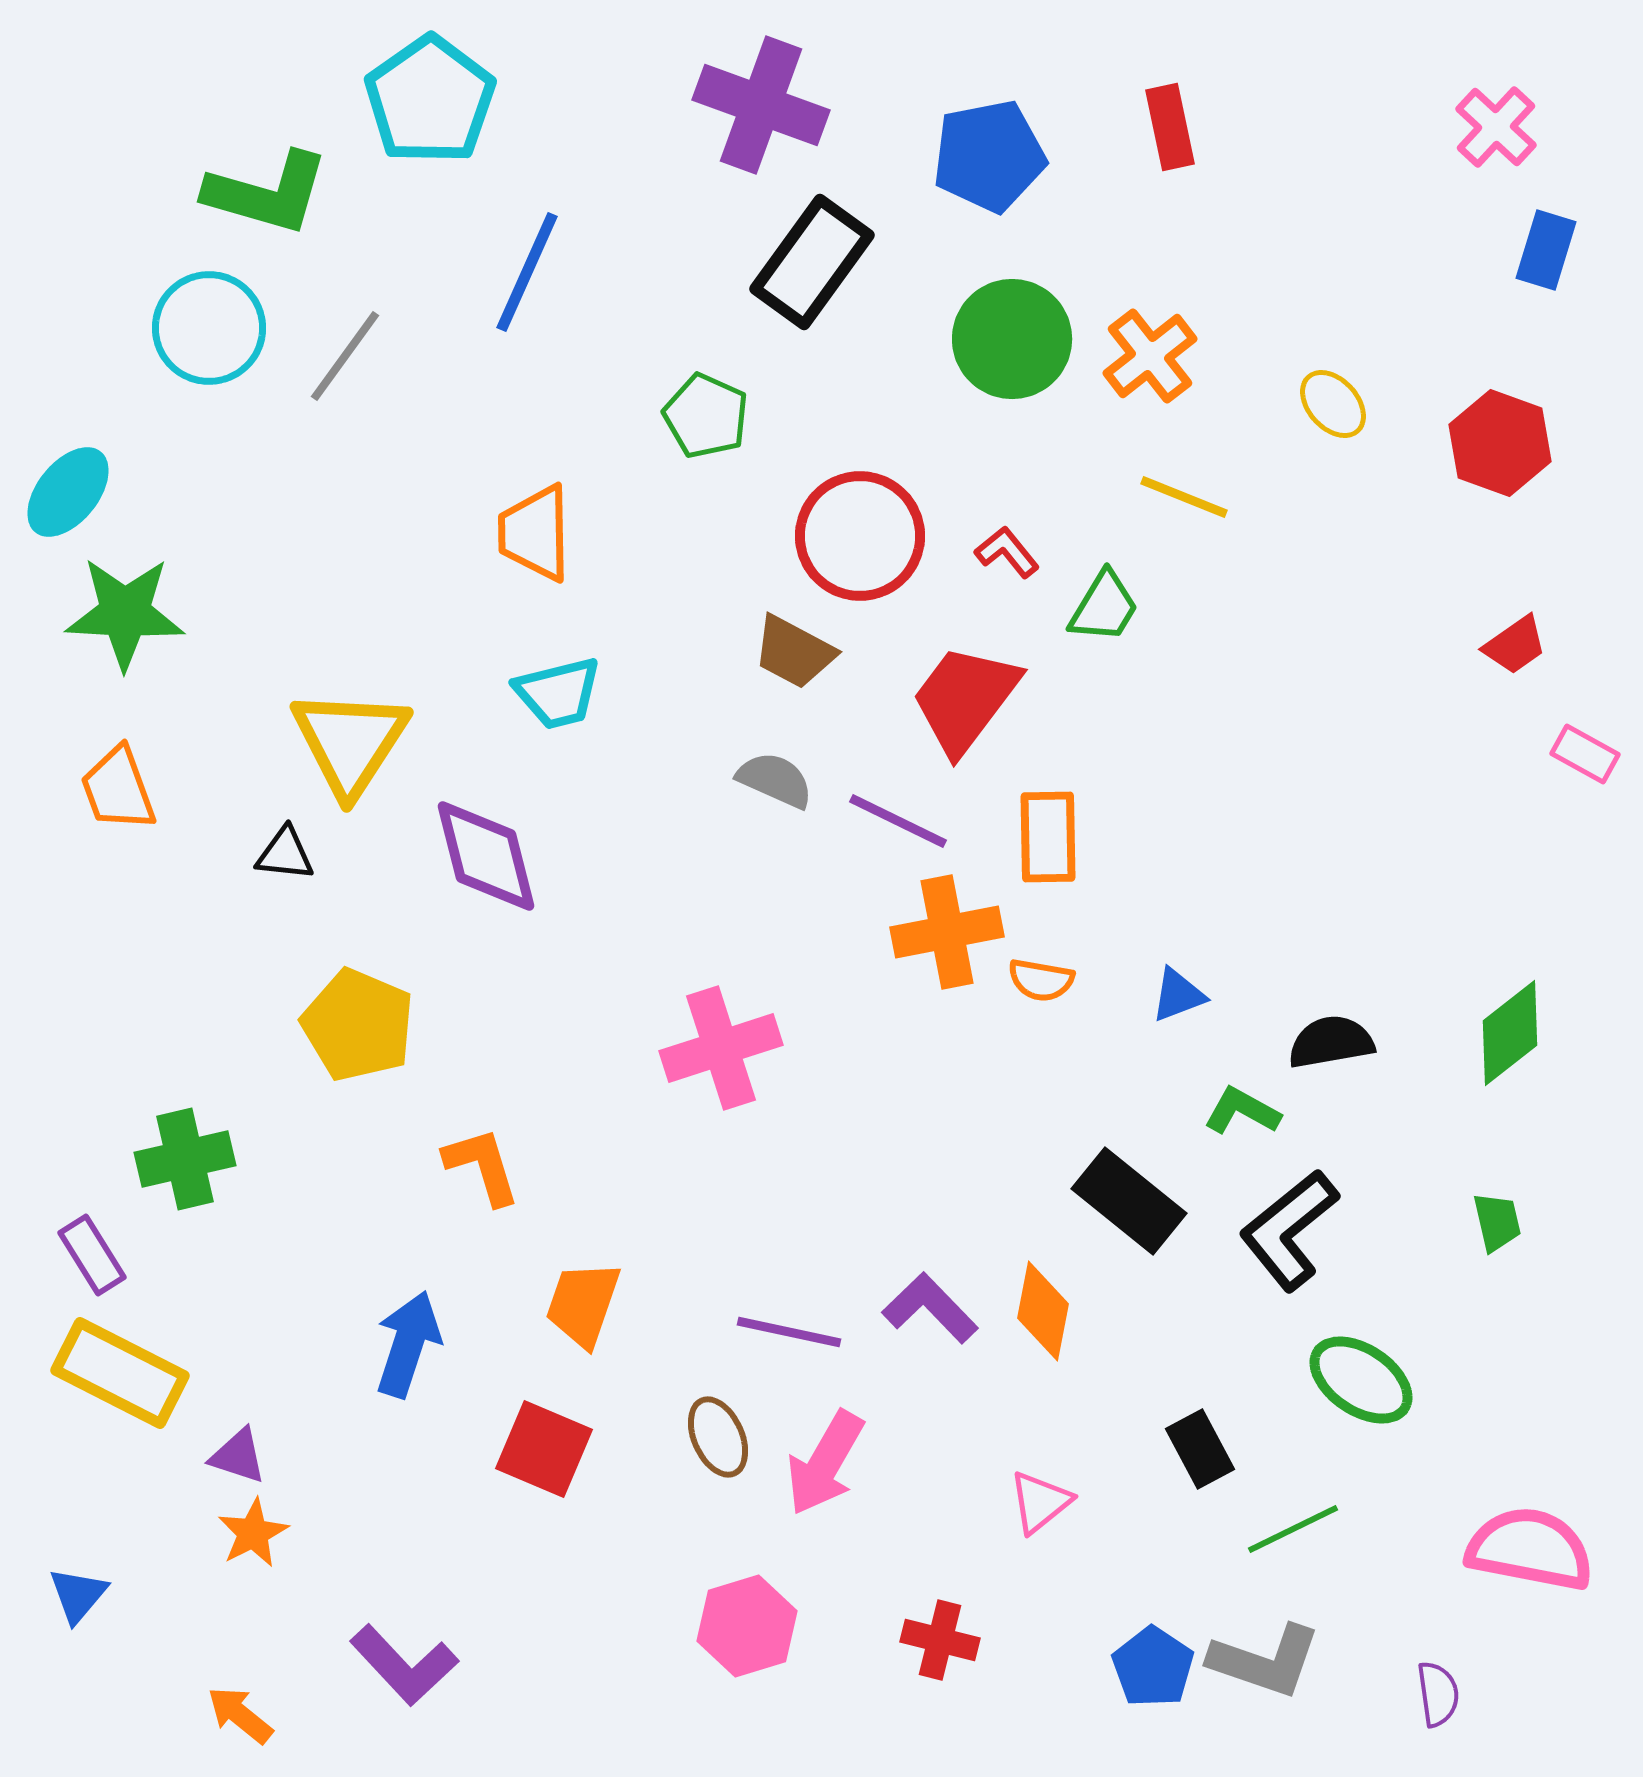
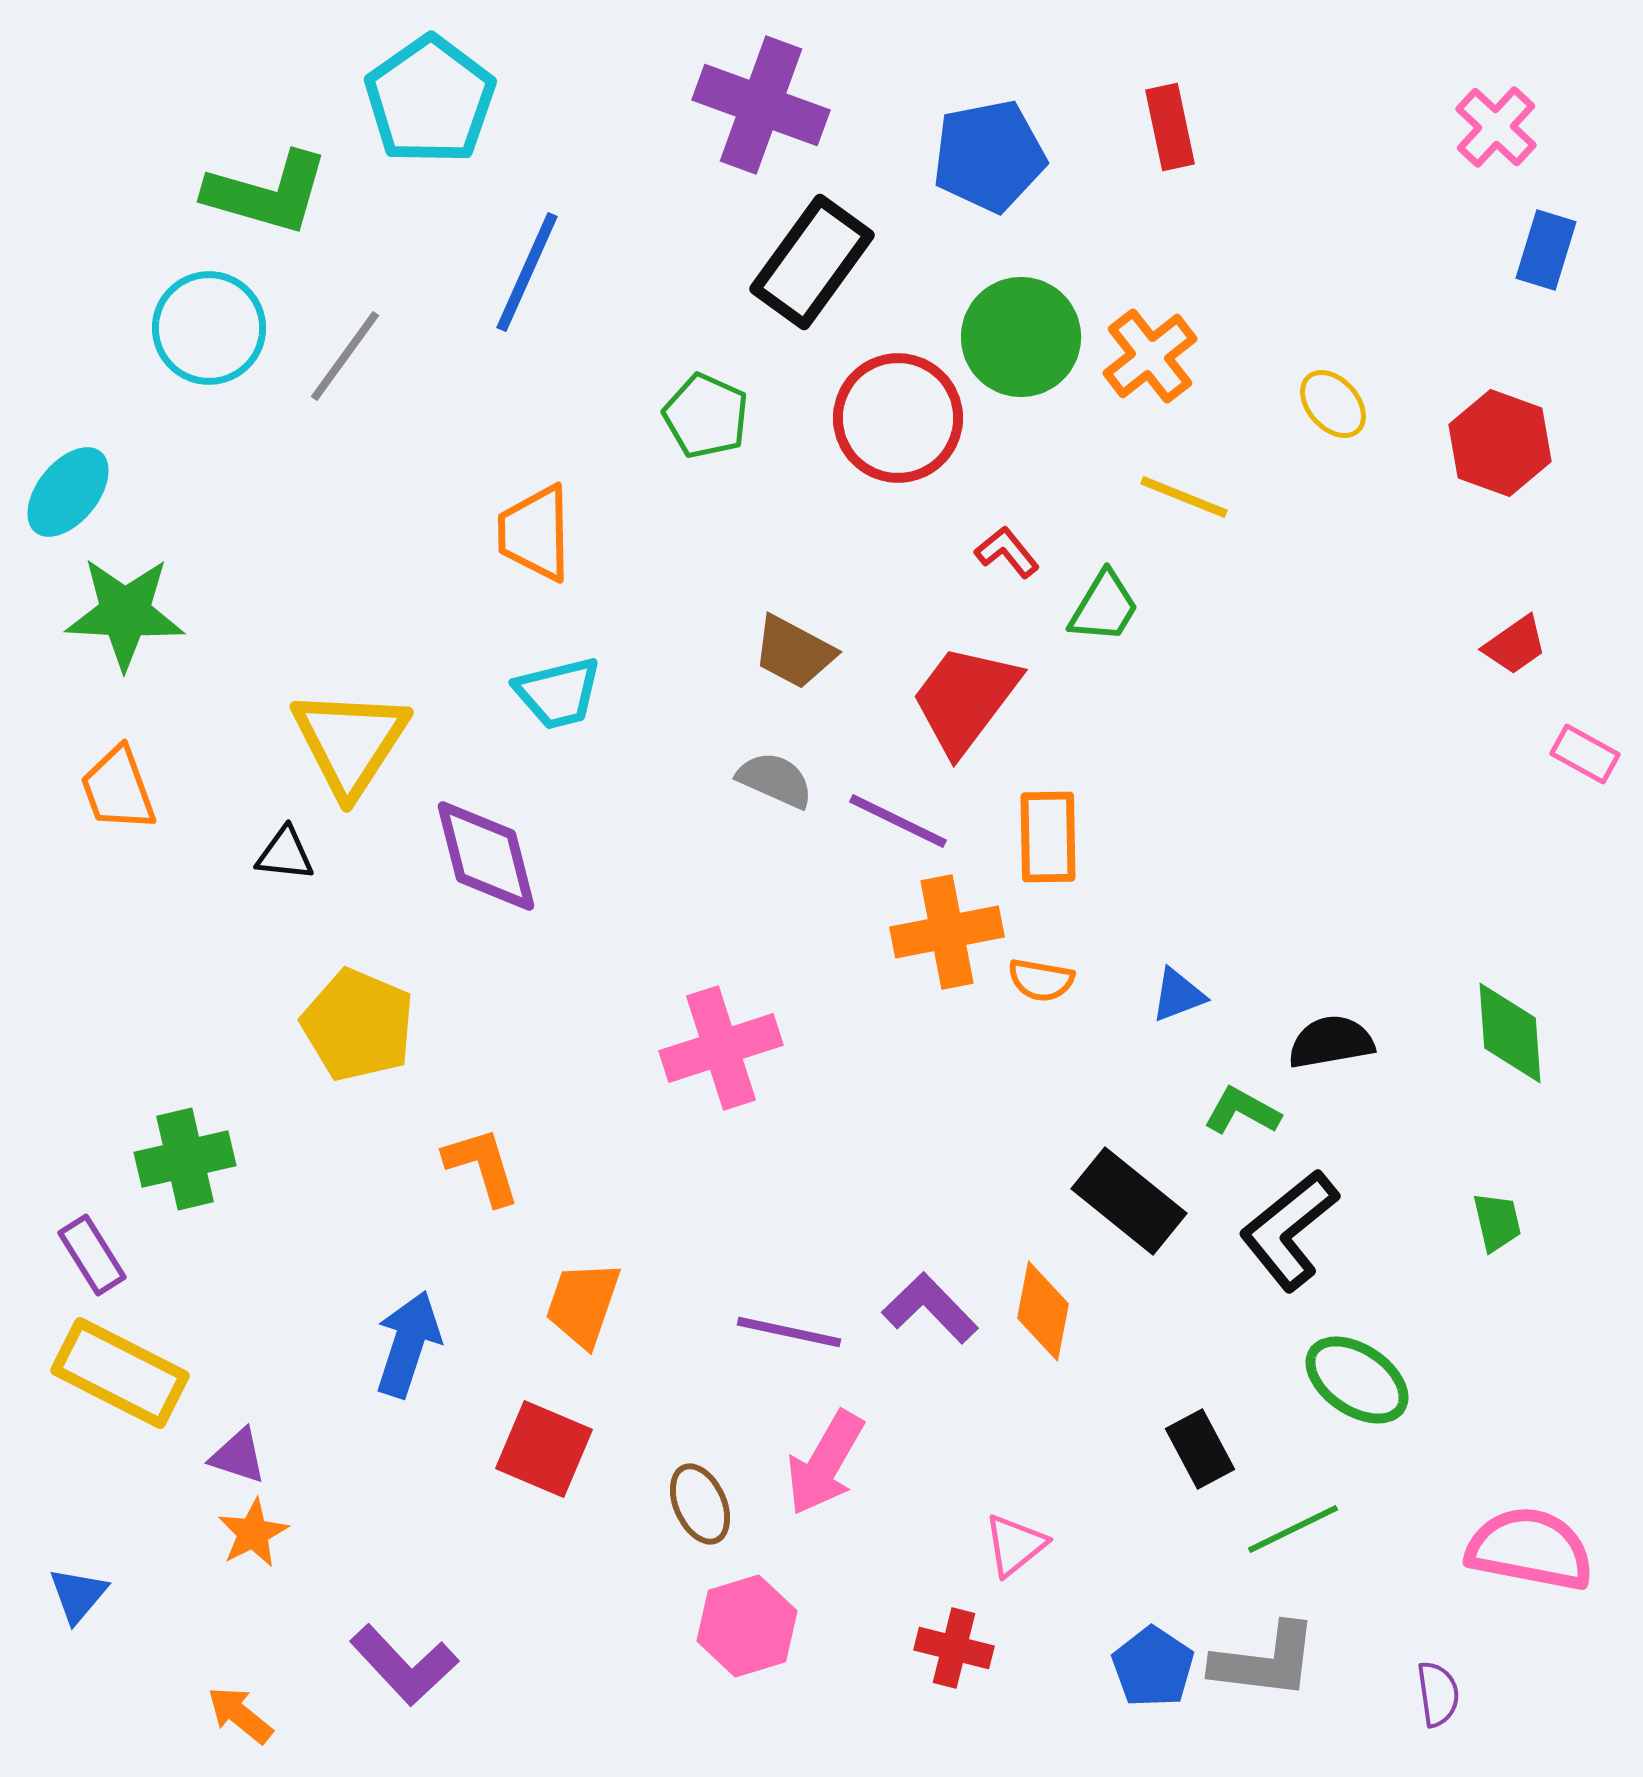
green circle at (1012, 339): moved 9 px right, 2 px up
red circle at (860, 536): moved 38 px right, 118 px up
green diamond at (1510, 1033): rotated 56 degrees counterclockwise
green ellipse at (1361, 1380): moved 4 px left
brown ellipse at (718, 1437): moved 18 px left, 67 px down
pink triangle at (1040, 1502): moved 25 px left, 43 px down
red cross at (940, 1640): moved 14 px right, 8 px down
gray L-shape at (1265, 1661): rotated 12 degrees counterclockwise
